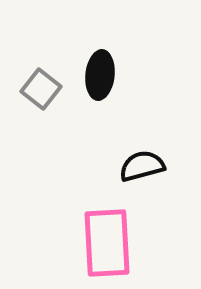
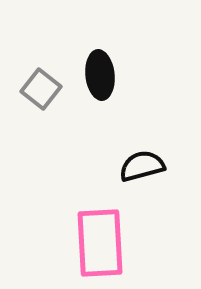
black ellipse: rotated 12 degrees counterclockwise
pink rectangle: moved 7 px left
